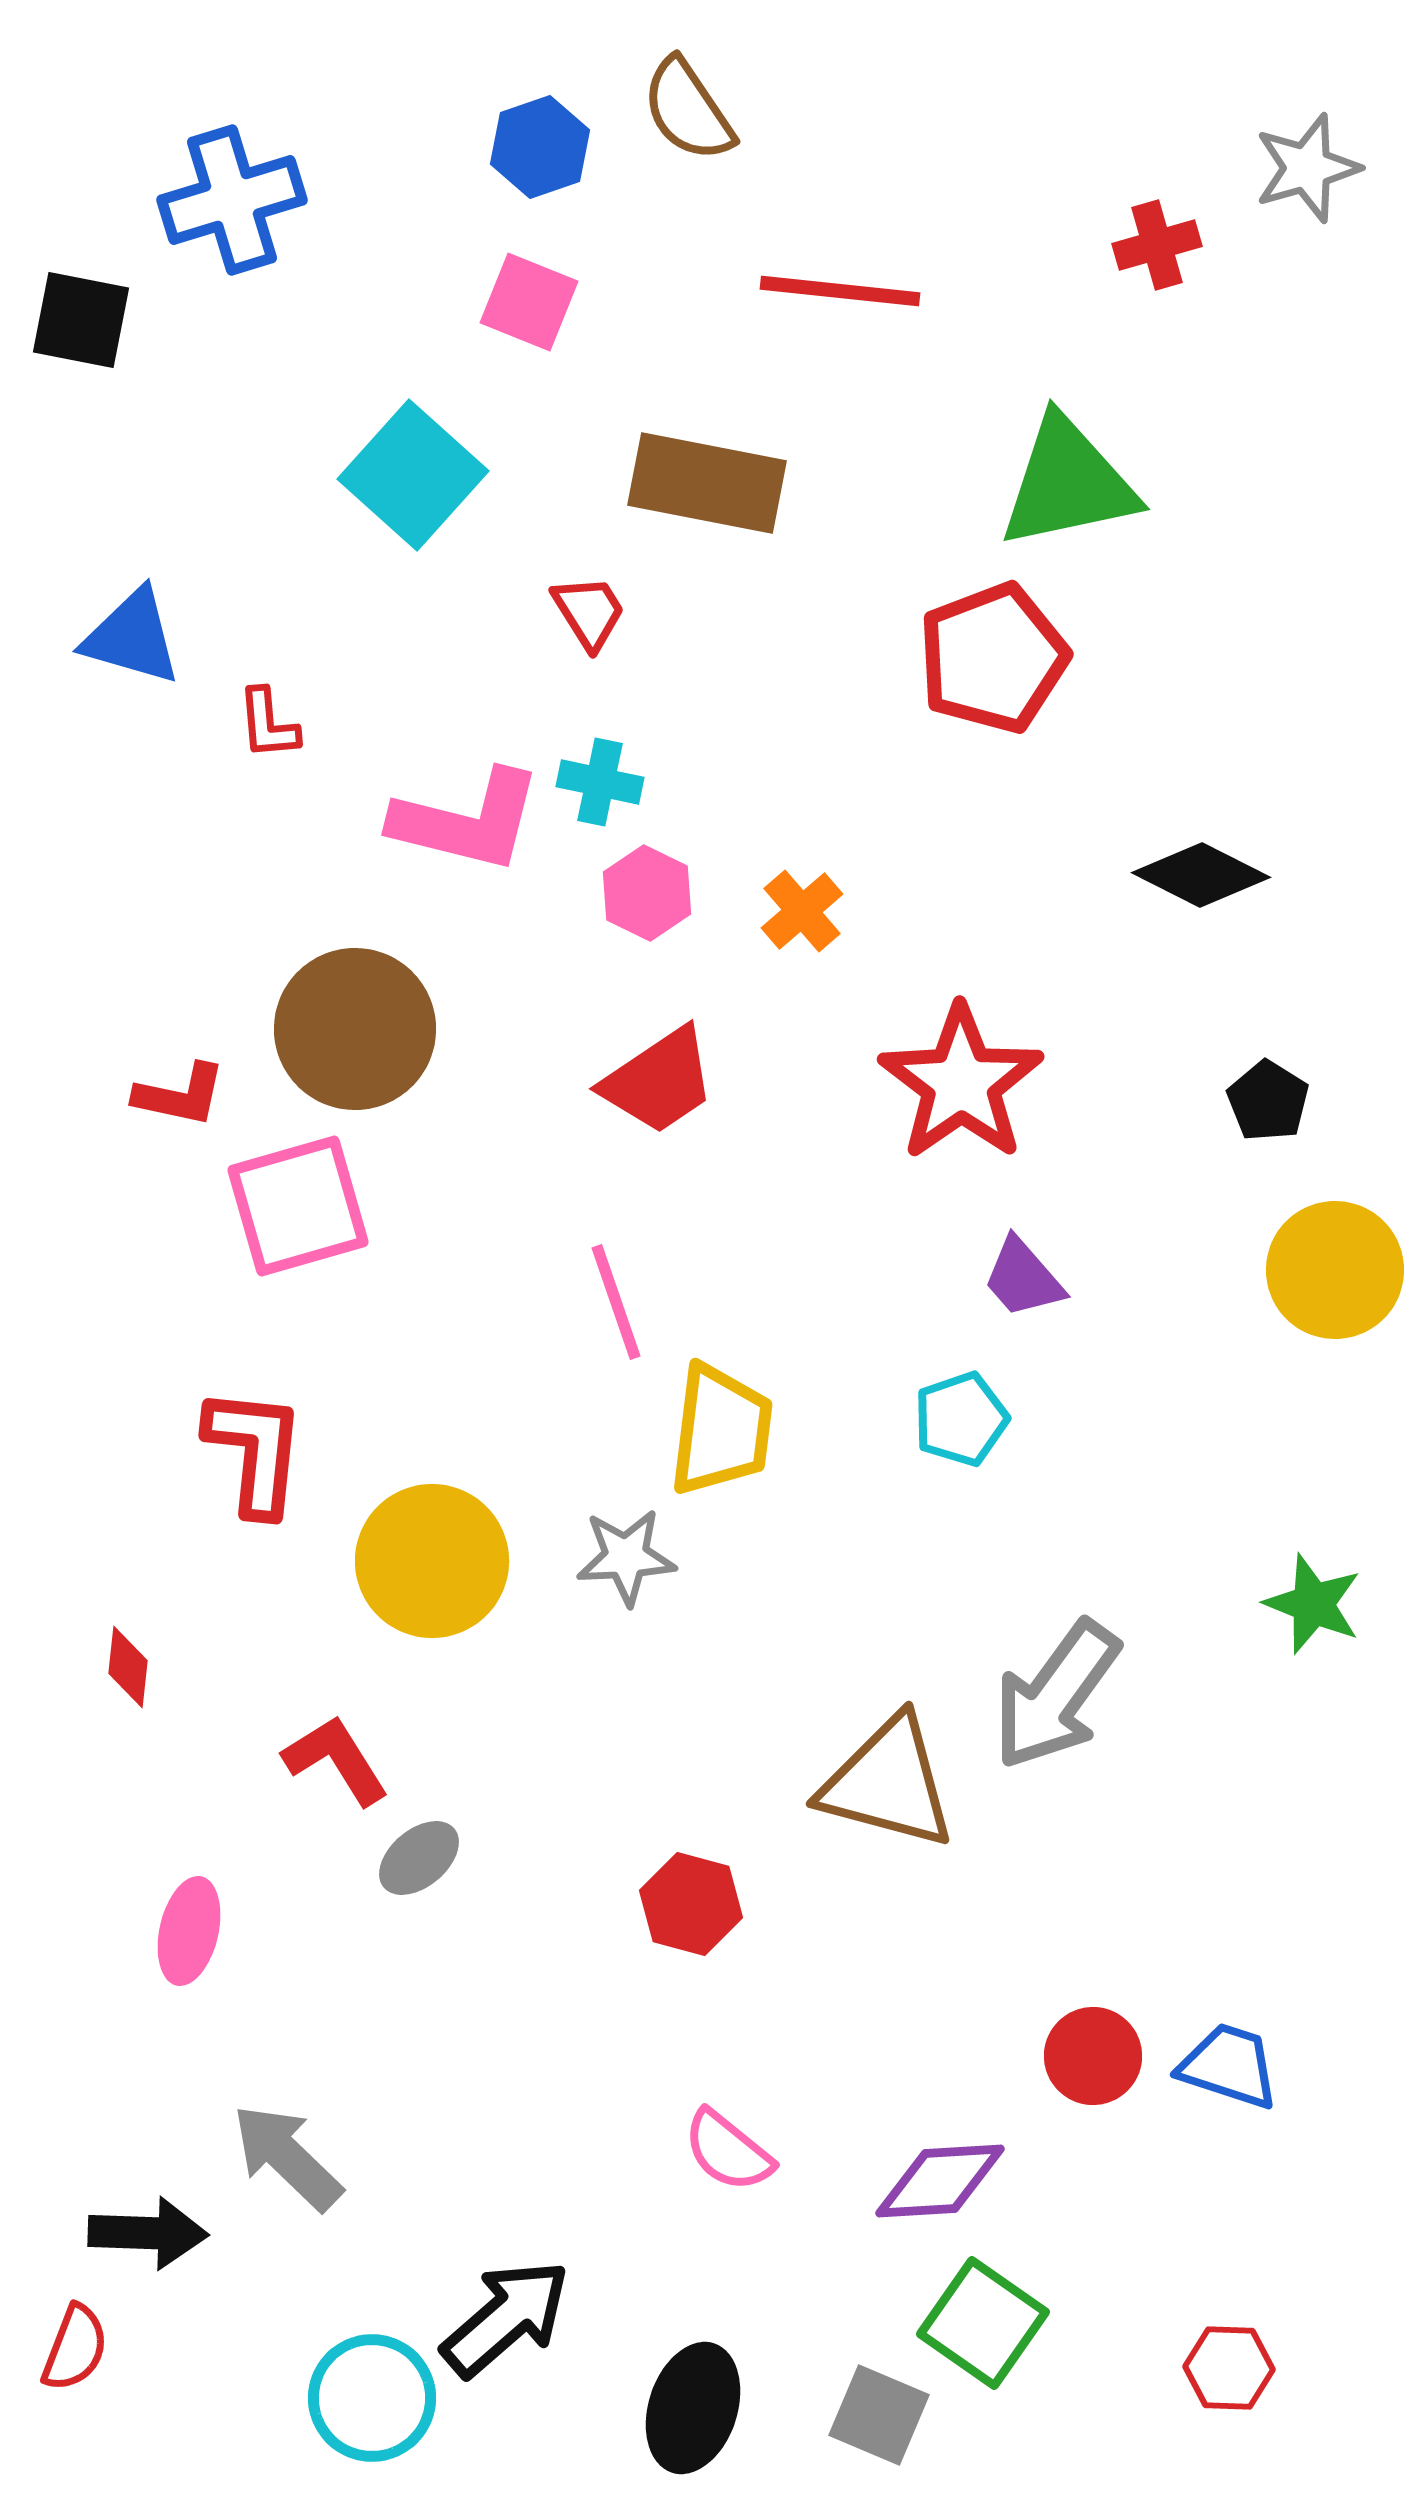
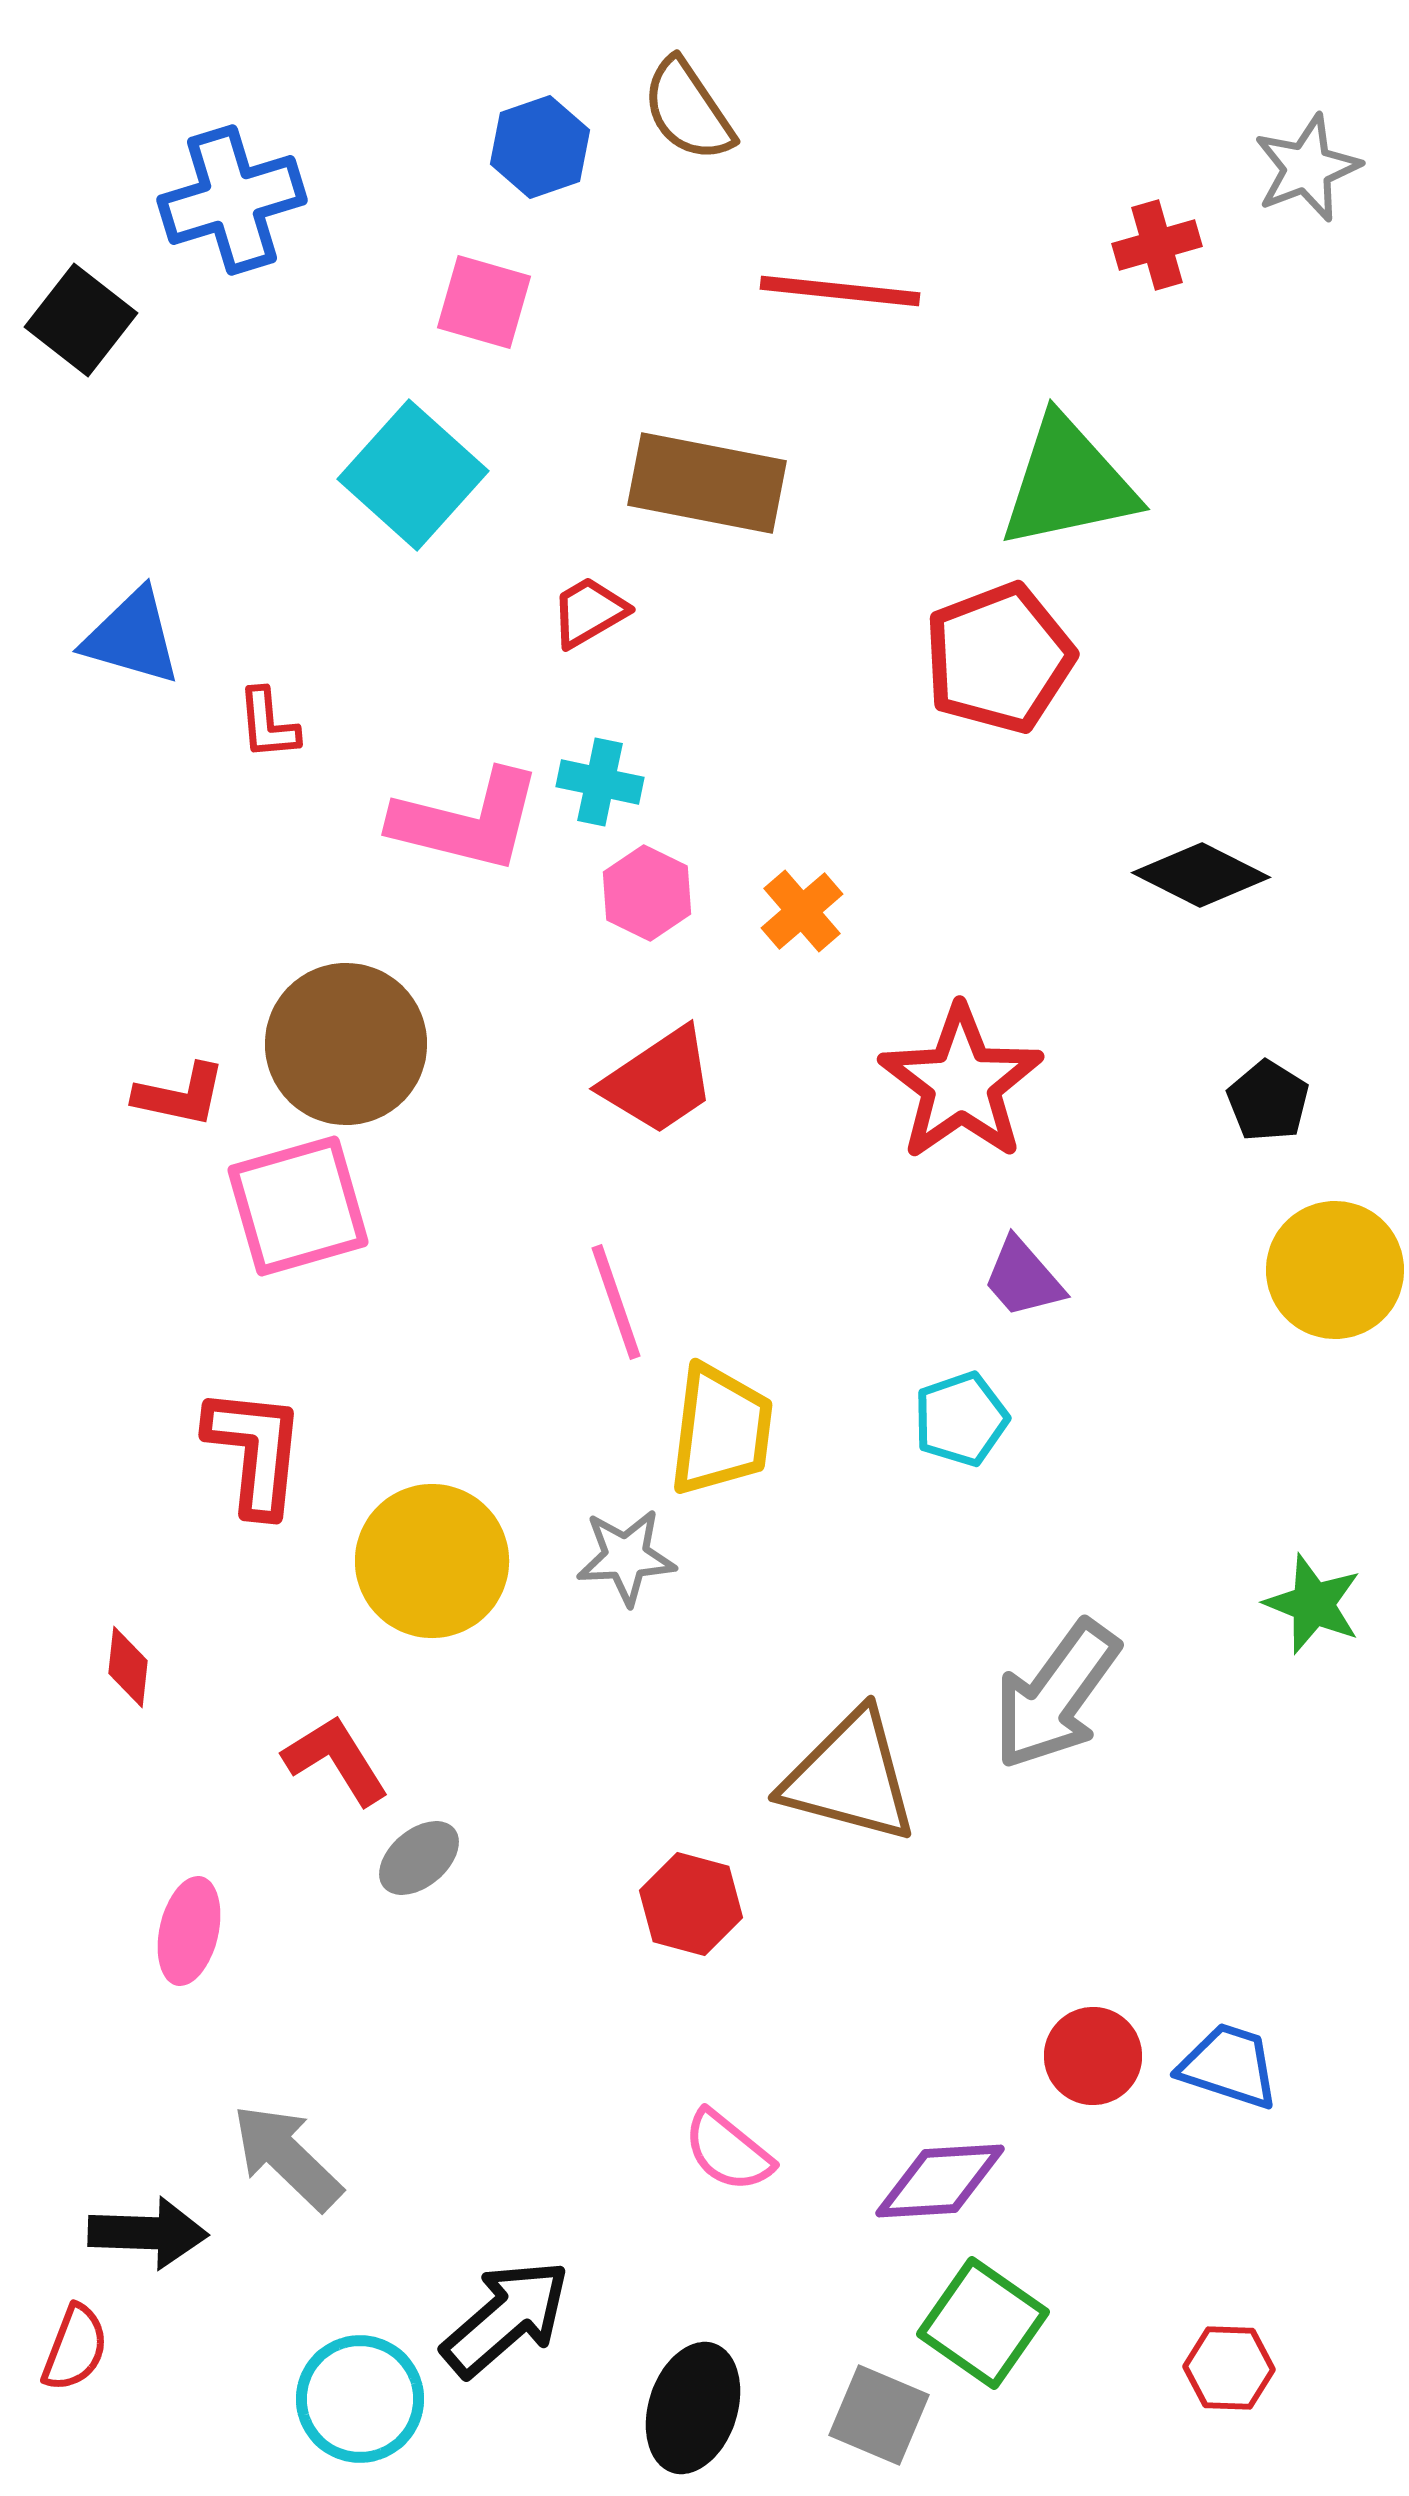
gray star at (1307, 168): rotated 5 degrees counterclockwise
pink square at (529, 302): moved 45 px left; rotated 6 degrees counterclockwise
black square at (81, 320): rotated 27 degrees clockwise
red trapezoid at (589, 612): rotated 88 degrees counterclockwise
red pentagon at (993, 658): moved 6 px right
brown circle at (355, 1029): moved 9 px left, 15 px down
brown triangle at (888, 1783): moved 38 px left, 6 px up
cyan circle at (372, 2398): moved 12 px left, 1 px down
